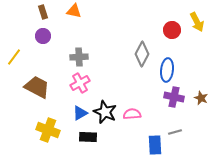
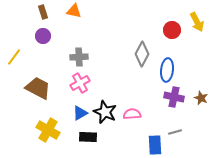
brown trapezoid: moved 1 px right, 1 px down
yellow cross: rotated 10 degrees clockwise
